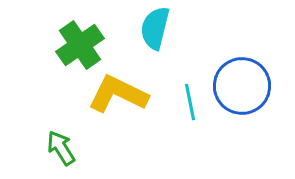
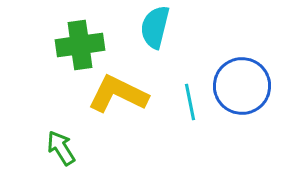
cyan semicircle: moved 1 px up
green cross: rotated 27 degrees clockwise
